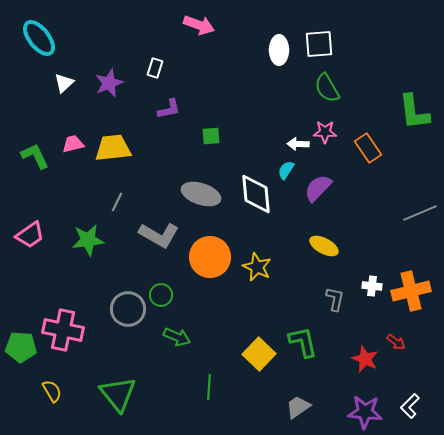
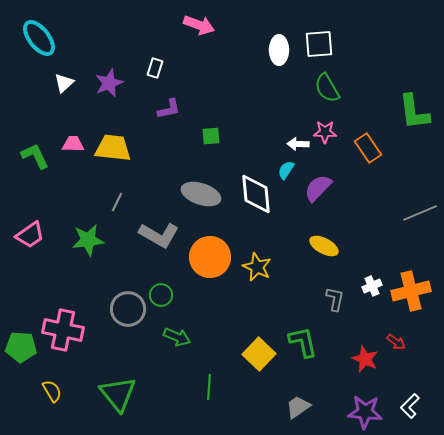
pink trapezoid at (73, 144): rotated 15 degrees clockwise
yellow trapezoid at (113, 148): rotated 12 degrees clockwise
white cross at (372, 286): rotated 30 degrees counterclockwise
